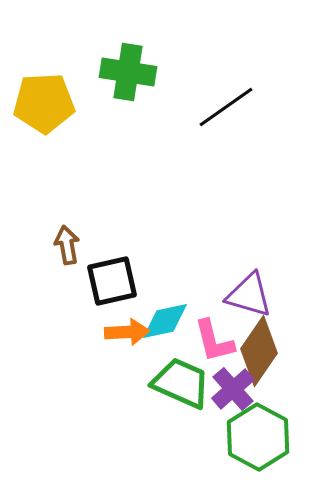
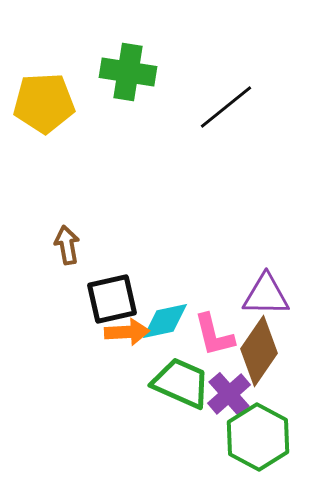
black line: rotated 4 degrees counterclockwise
black square: moved 18 px down
purple triangle: moved 17 px right; rotated 15 degrees counterclockwise
pink L-shape: moved 6 px up
purple cross: moved 4 px left, 5 px down
